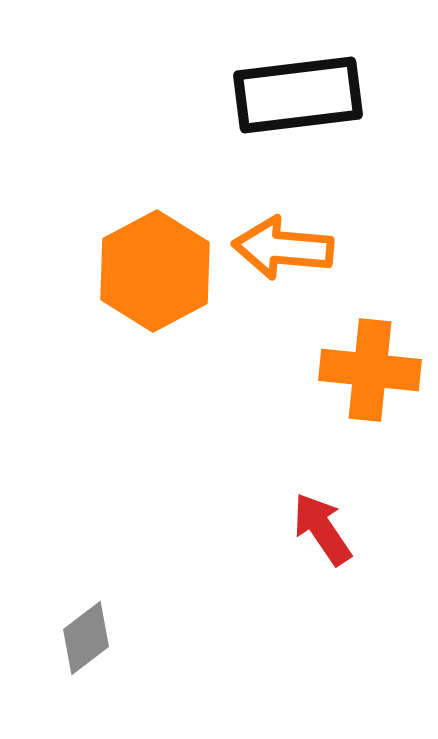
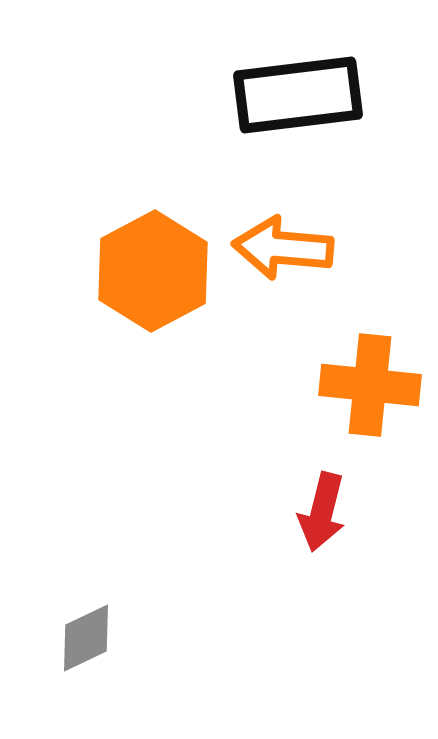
orange hexagon: moved 2 px left
orange cross: moved 15 px down
red arrow: moved 17 px up; rotated 132 degrees counterclockwise
gray diamond: rotated 12 degrees clockwise
